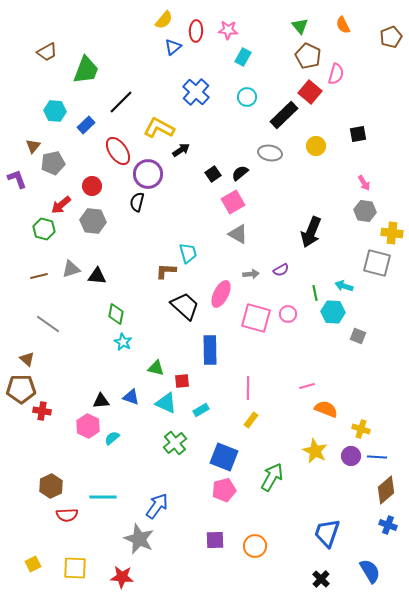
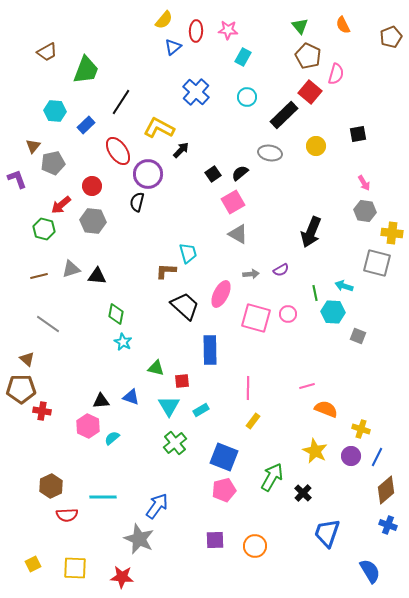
black line at (121, 102): rotated 12 degrees counterclockwise
black arrow at (181, 150): rotated 12 degrees counterclockwise
cyan triangle at (166, 403): moved 3 px right, 3 px down; rotated 35 degrees clockwise
yellow rectangle at (251, 420): moved 2 px right, 1 px down
blue line at (377, 457): rotated 66 degrees counterclockwise
black cross at (321, 579): moved 18 px left, 86 px up
